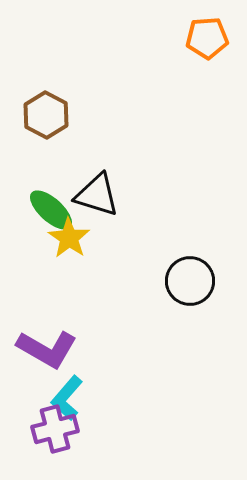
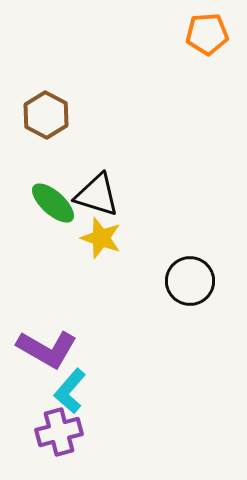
orange pentagon: moved 4 px up
green ellipse: moved 2 px right, 7 px up
yellow star: moved 32 px right; rotated 15 degrees counterclockwise
cyan L-shape: moved 3 px right, 7 px up
purple cross: moved 4 px right, 3 px down
